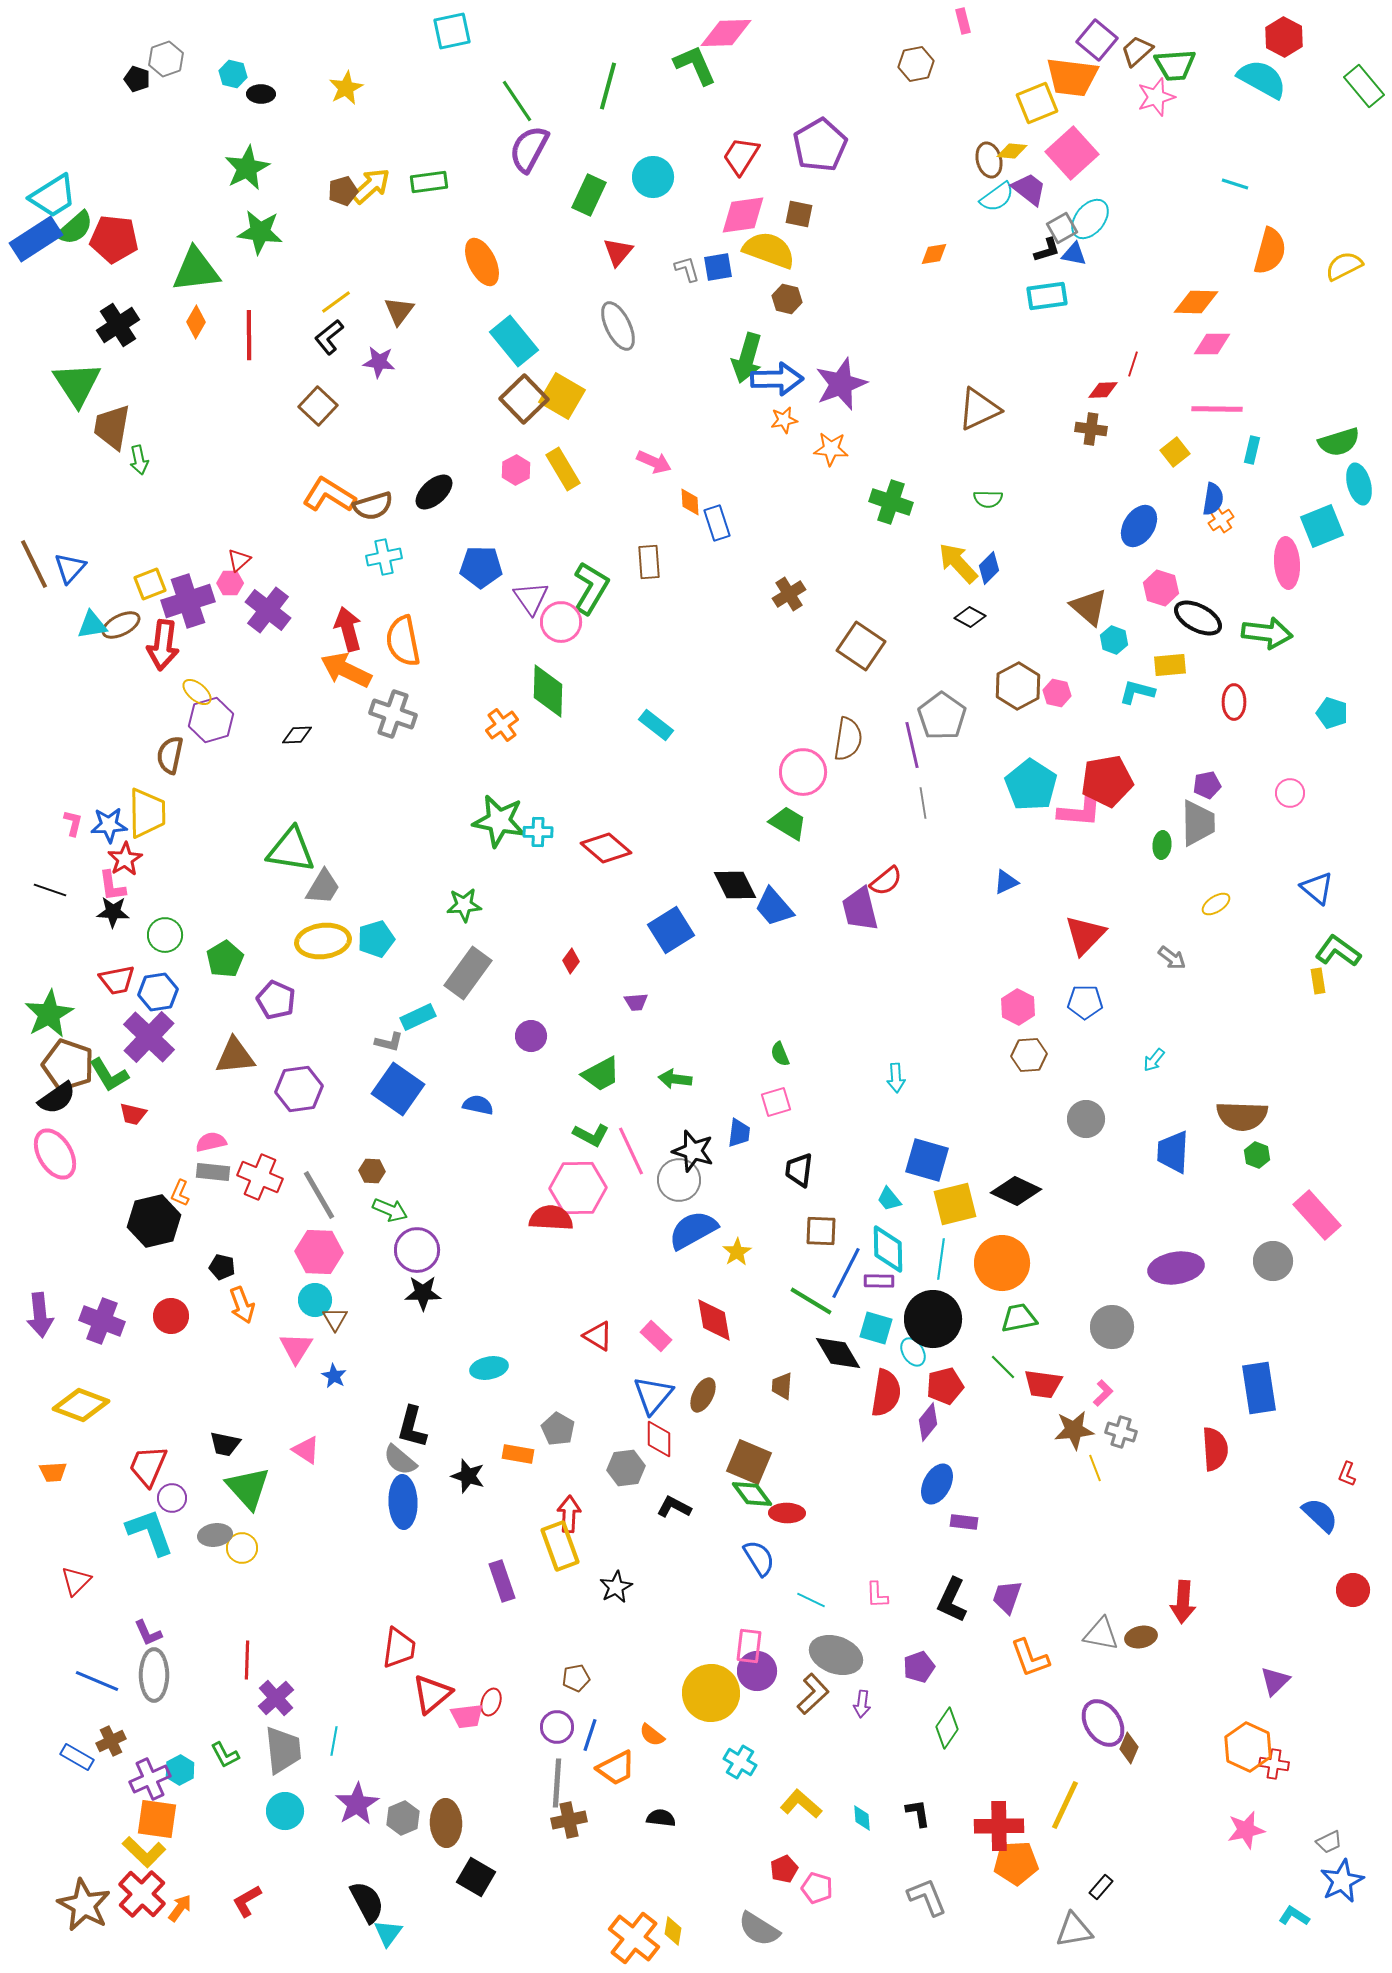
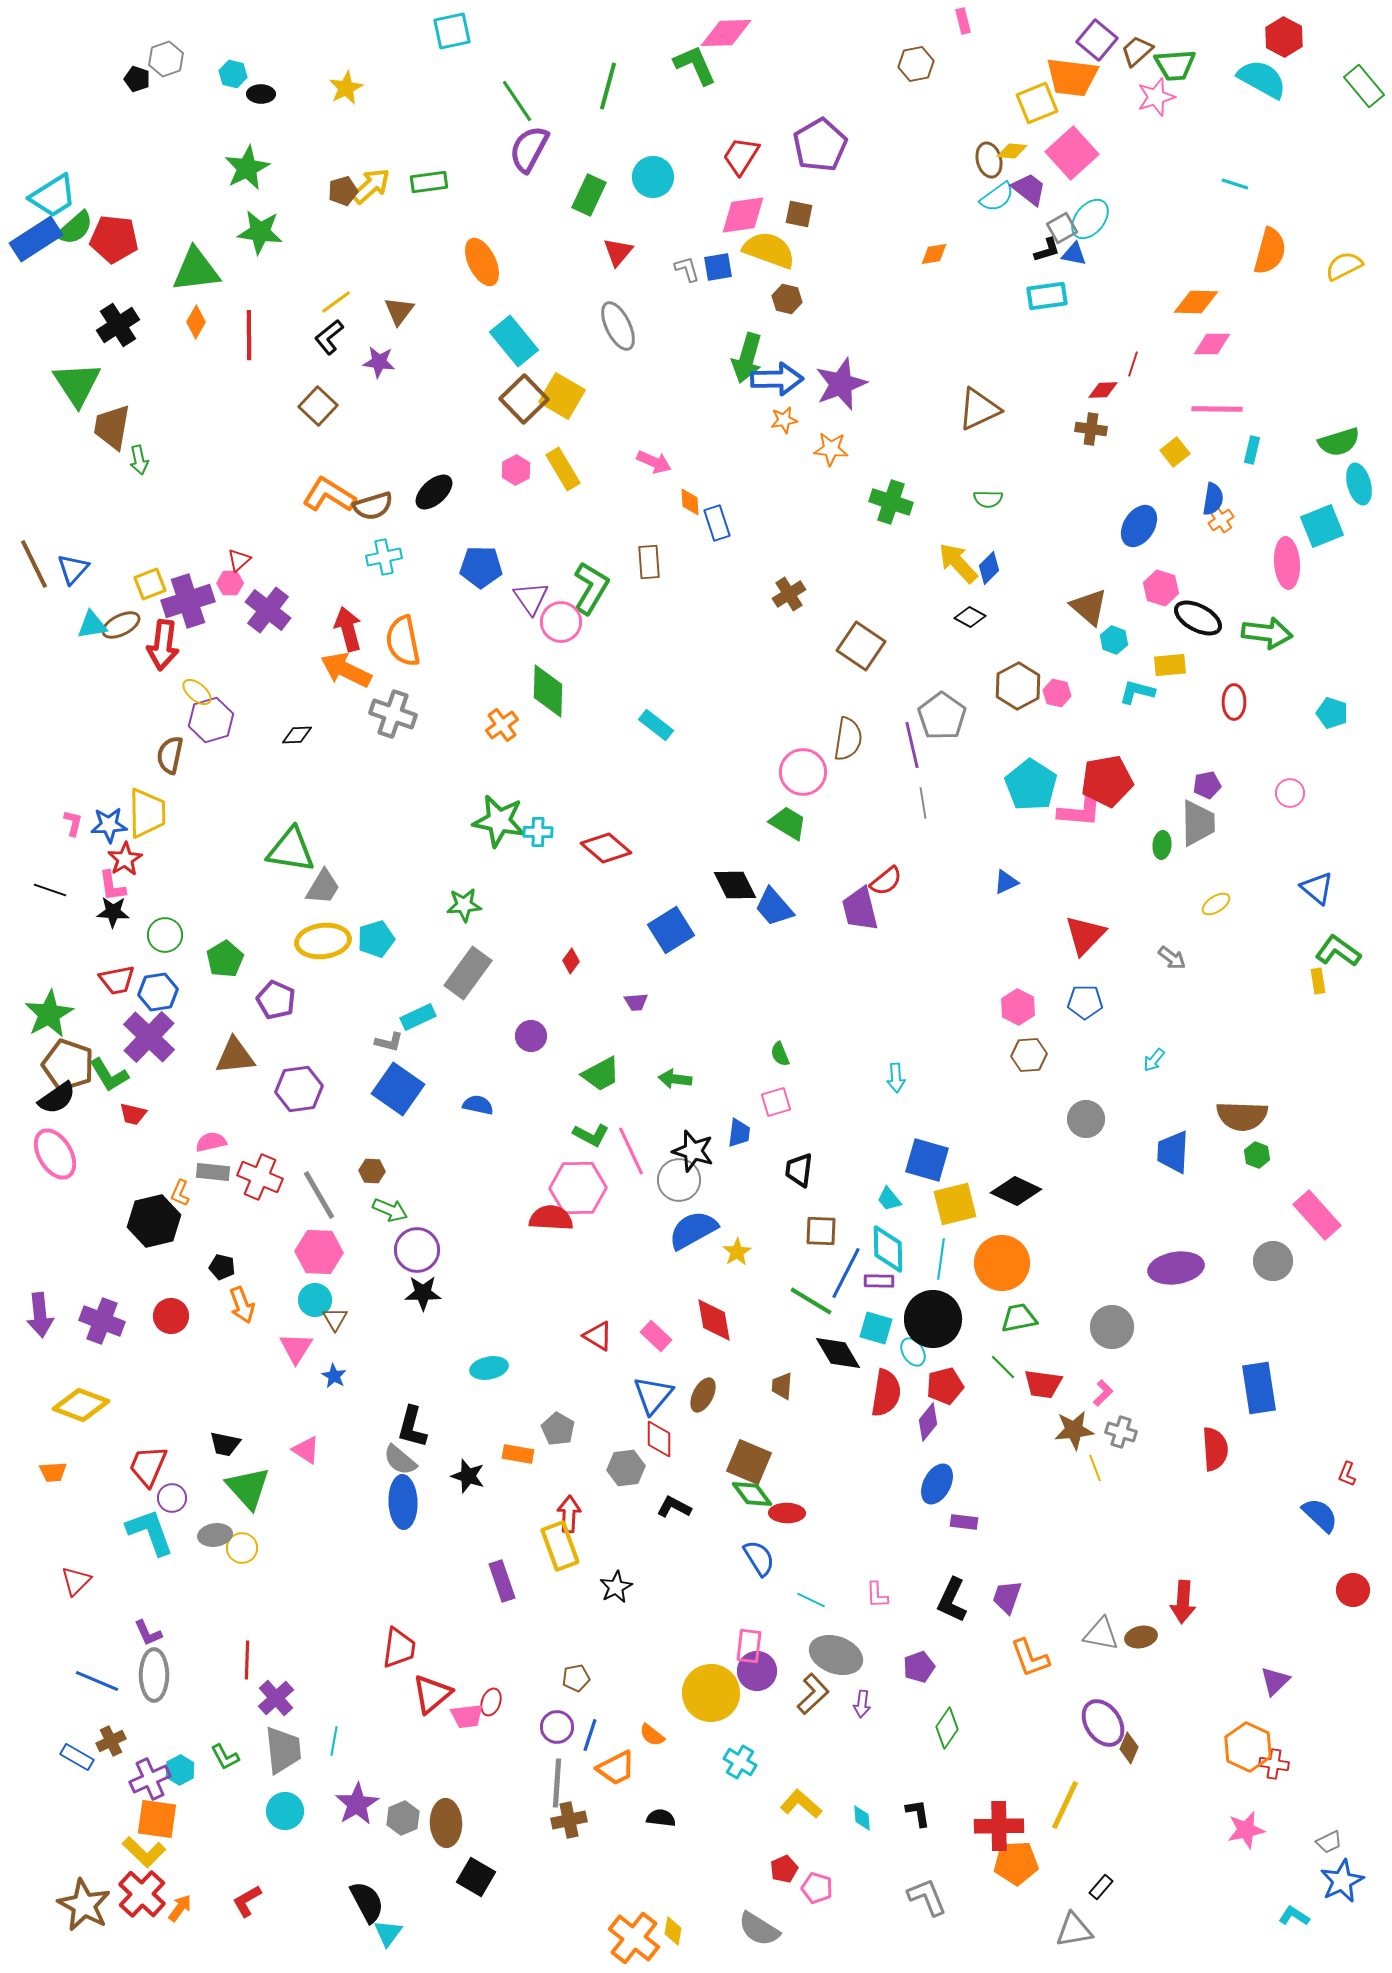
blue triangle at (70, 568): moved 3 px right, 1 px down
green L-shape at (225, 1755): moved 2 px down
